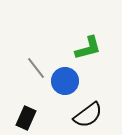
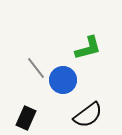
blue circle: moved 2 px left, 1 px up
